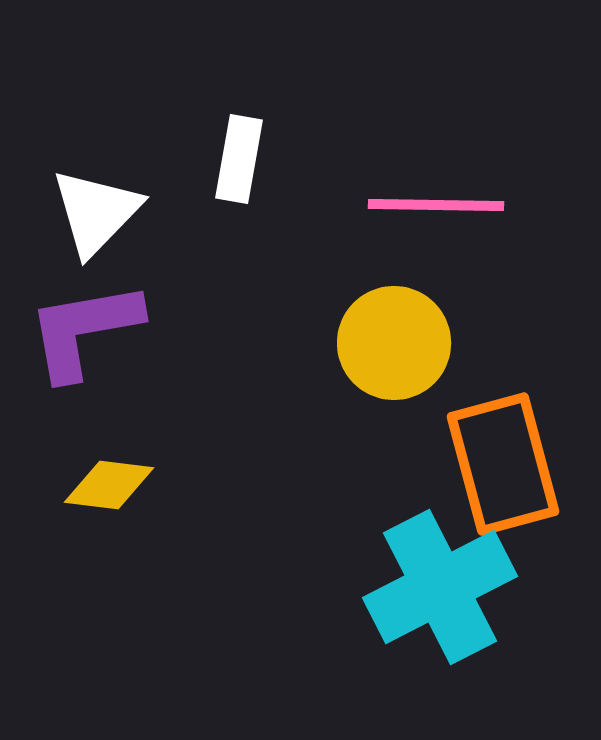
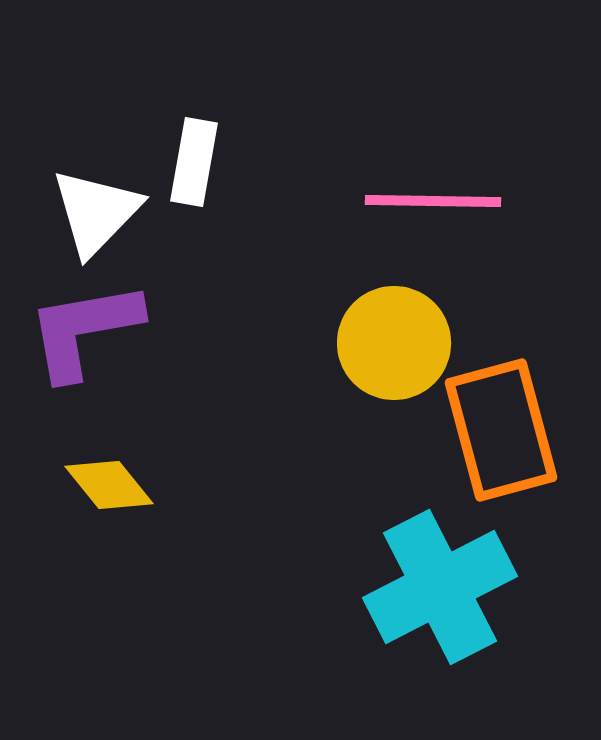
white rectangle: moved 45 px left, 3 px down
pink line: moved 3 px left, 4 px up
orange rectangle: moved 2 px left, 34 px up
yellow diamond: rotated 44 degrees clockwise
